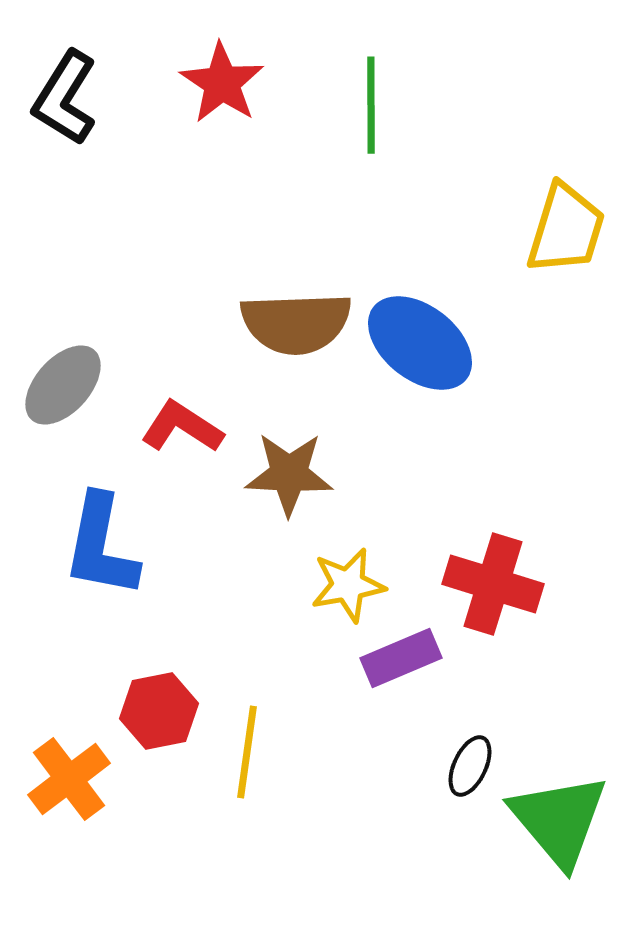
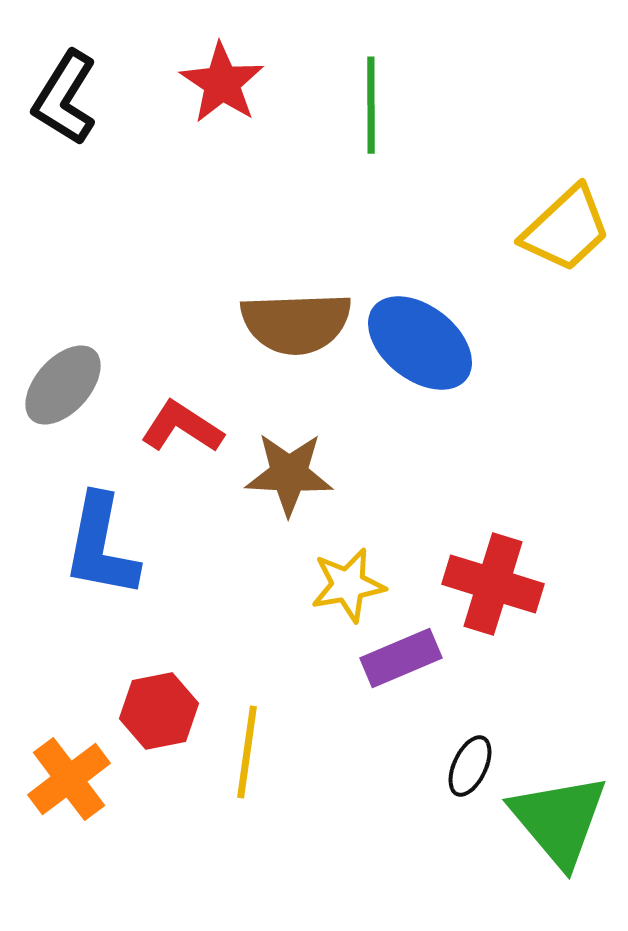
yellow trapezoid: rotated 30 degrees clockwise
